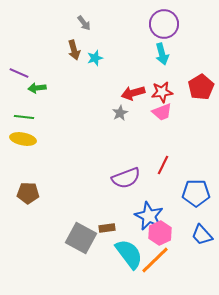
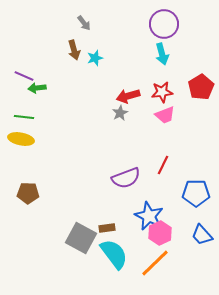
purple line: moved 5 px right, 3 px down
red arrow: moved 5 px left, 3 px down
pink trapezoid: moved 3 px right, 3 px down
yellow ellipse: moved 2 px left
cyan semicircle: moved 15 px left
orange line: moved 3 px down
